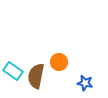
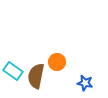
orange circle: moved 2 px left
